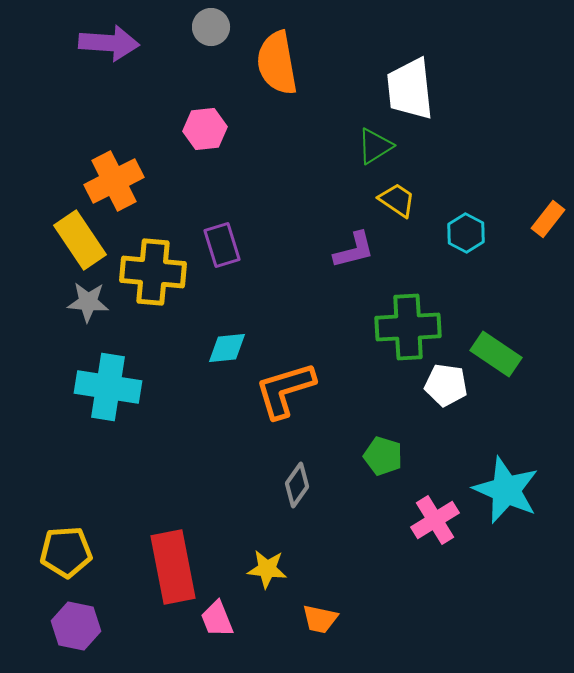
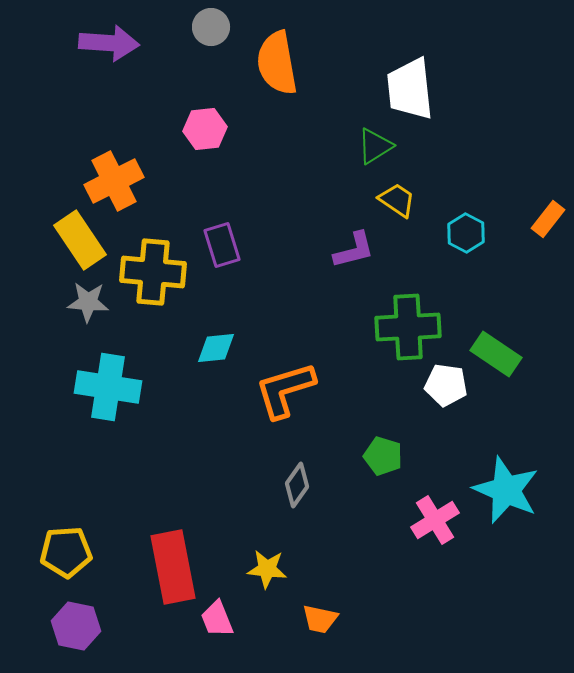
cyan diamond: moved 11 px left
